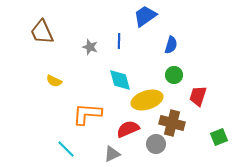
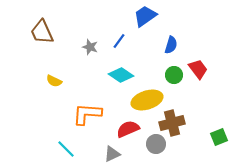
blue line: rotated 35 degrees clockwise
cyan diamond: moved 1 px right, 5 px up; rotated 40 degrees counterclockwise
red trapezoid: moved 27 px up; rotated 125 degrees clockwise
brown cross: rotated 30 degrees counterclockwise
